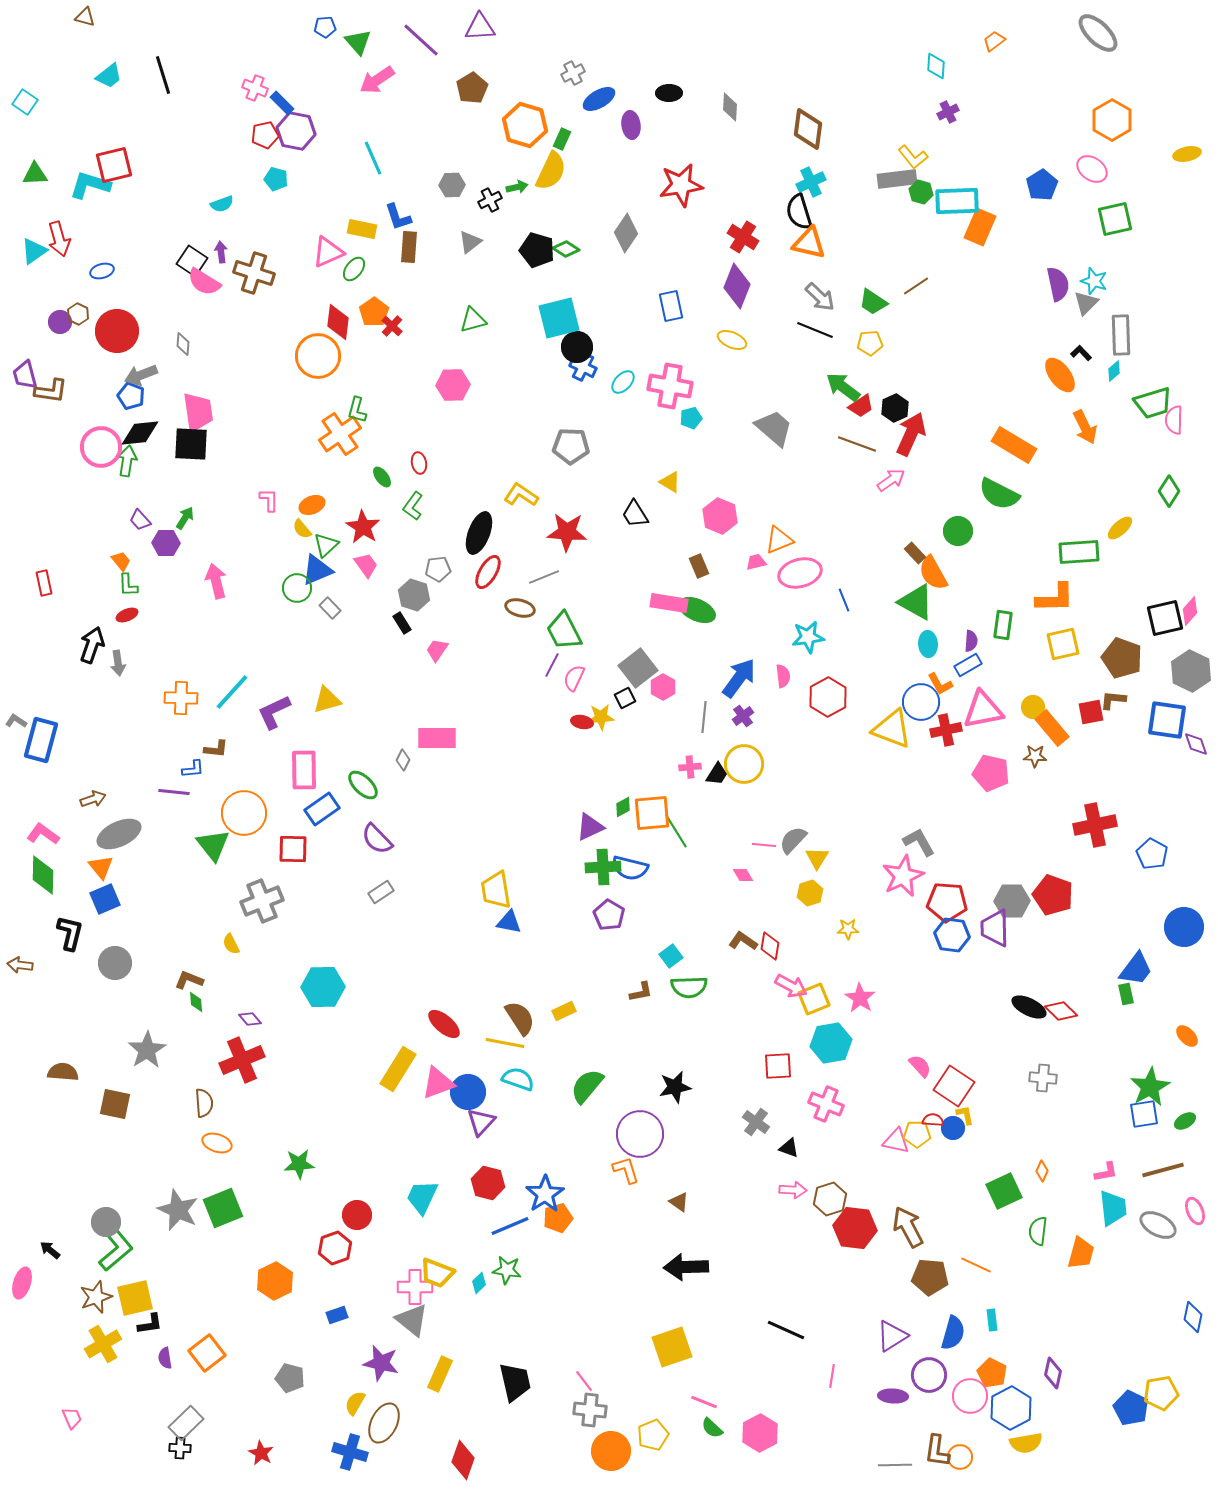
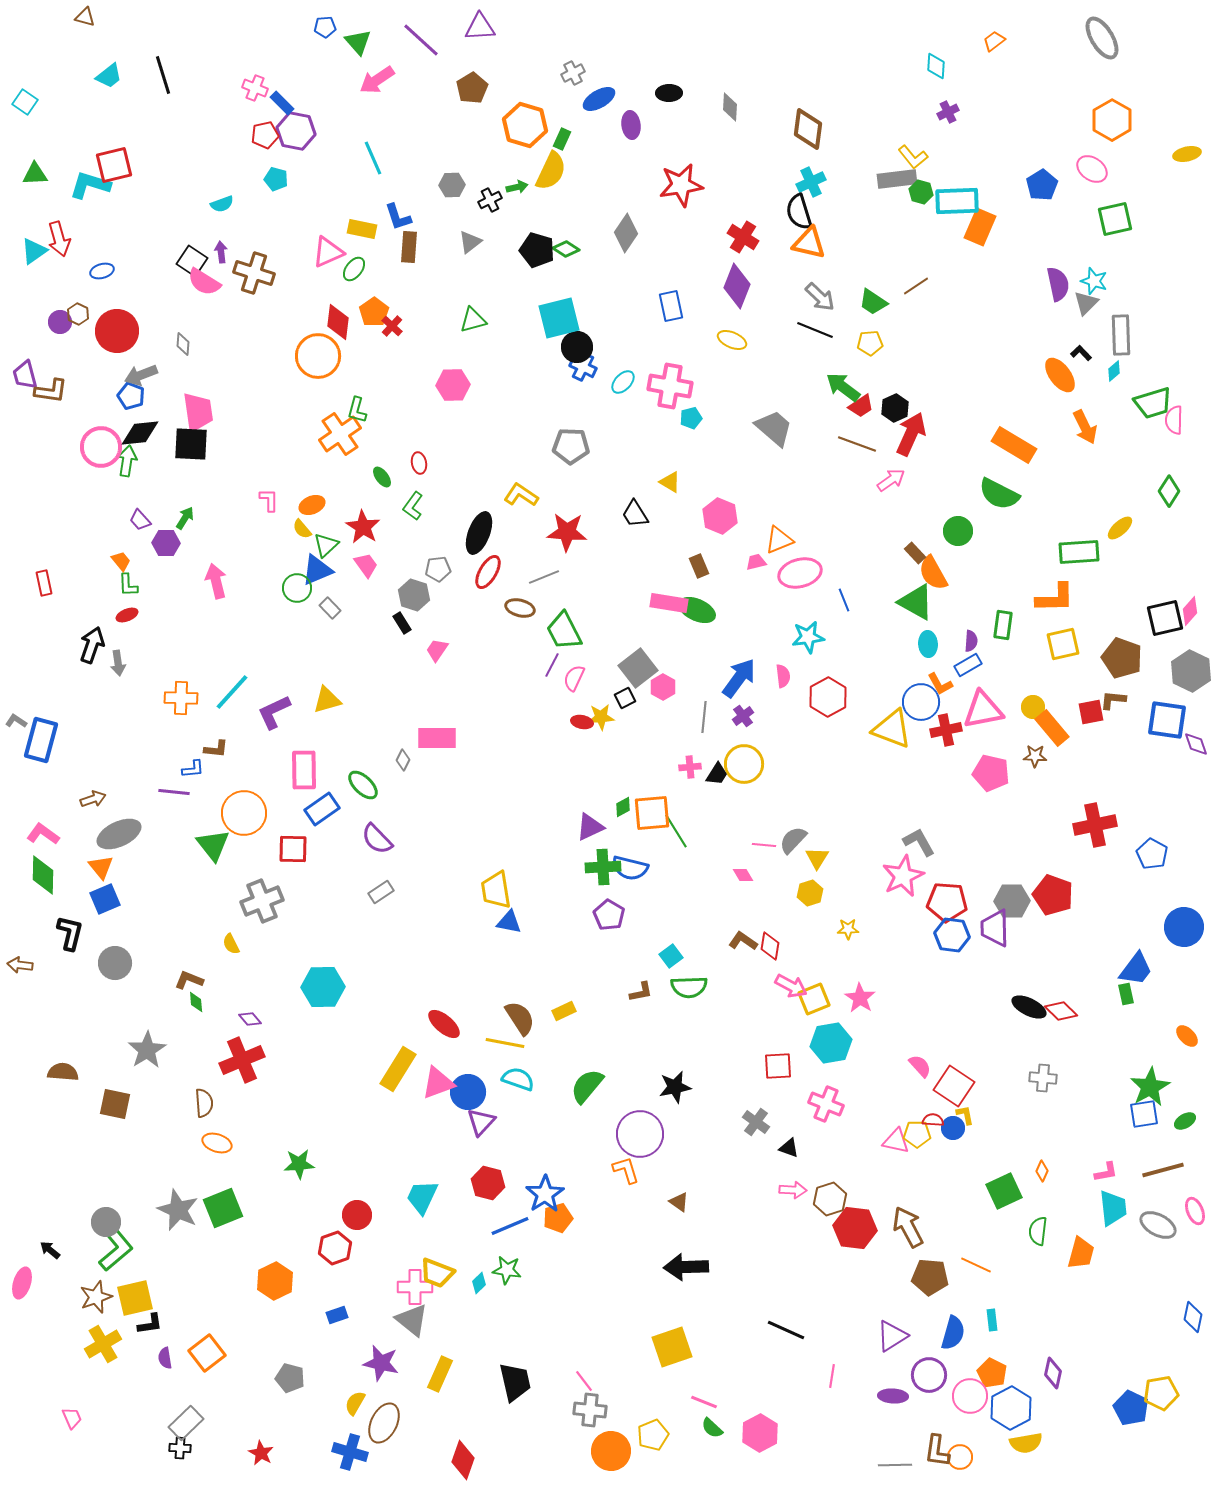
gray ellipse at (1098, 33): moved 4 px right, 5 px down; rotated 15 degrees clockwise
